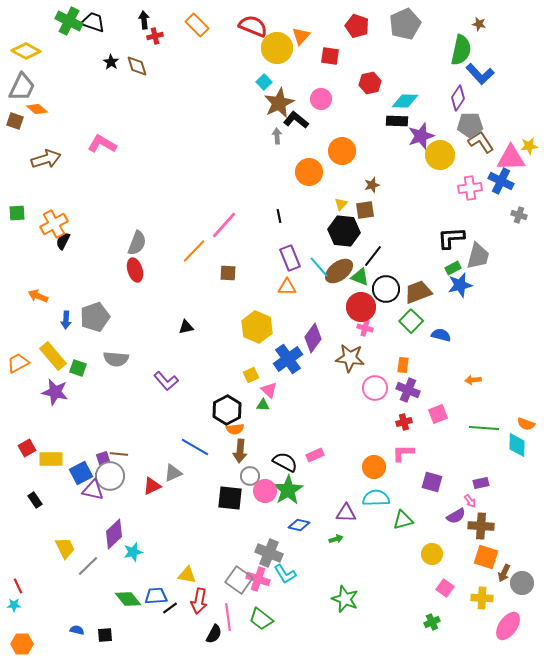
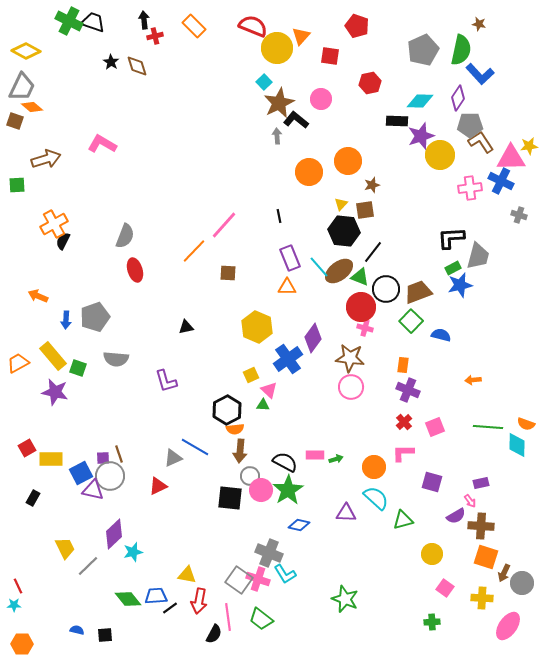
gray pentagon at (405, 24): moved 18 px right, 26 px down
orange rectangle at (197, 25): moved 3 px left, 1 px down
cyan diamond at (405, 101): moved 15 px right
orange diamond at (37, 109): moved 5 px left, 2 px up
orange circle at (342, 151): moved 6 px right, 10 px down
green square at (17, 213): moved 28 px up
gray semicircle at (137, 243): moved 12 px left, 7 px up
black line at (373, 256): moved 4 px up
purple L-shape at (166, 381): rotated 25 degrees clockwise
pink circle at (375, 388): moved 24 px left, 1 px up
pink square at (438, 414): moved 3 px left, 13 px down
red cross at (404, 422): rotated 28 degrees counterclockwise
green line at (484, 428): moved 4 px right, 1 px up
brown line at (119, 454): rotated 66 degrees clockwise
pink rectangle at (315, 455): rotated 24 degrees clockwise
purple square at (103, 458): rotated 16 degrees clockwise
gray triangle at (173, 473): moved 15 px up
red triangle at (152, 486): moved 6 px right
pink circle at (265, 491): moved 4 px left, 1 px up
cyan semicircle at (376, 498): rotated 44 degrees clockwise
black rectangle at (35, 500): moved 2 px left, 2 px up; rotated 63 degrees clockwise
green arrow at (336, 539): moved 80 px up
green cross at (432, 622): rotated 21 degrees clockwise
